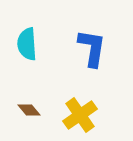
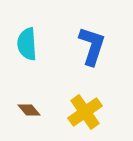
blue L-shape: moved 2 px up; rotated 9 degrees clockwise
yellow cross: moved 5 px right, 3 px up
